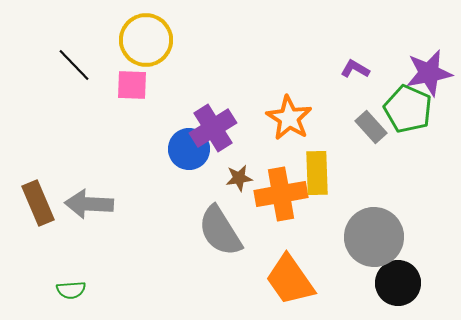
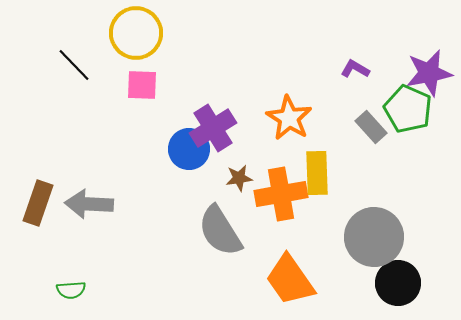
yellow circle: moved 10 px left, 7 px up
pink square: moved 10 px right
brown rectangle: rotated 42 degrees clockwise
